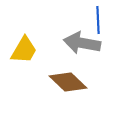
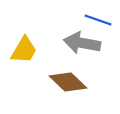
blue line: rotated 68 degrees counterclockwise
